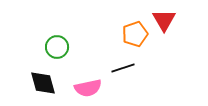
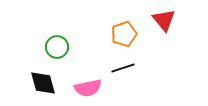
red triangle: rotated 10 degrees counterclockwise
orange pentagon: moved 11 px left
